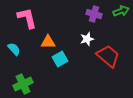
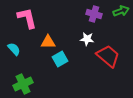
white star: rotated 24 degrees clockwise
